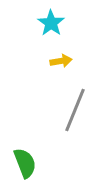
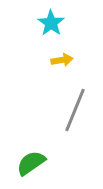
yellow arrow: moved 1 px right, 1 px up
green semicircle: moved 6 px right; rotated 104 degrees counterclockwise
